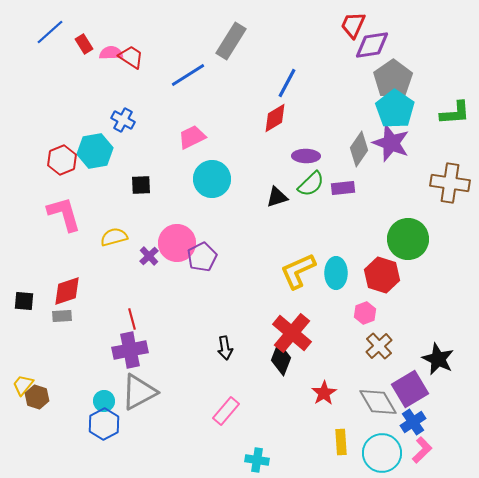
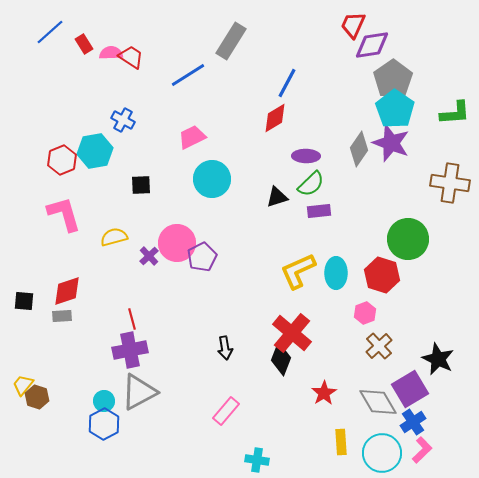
purple rectangle at (343, 188): moved 24 px left, 23 px down
